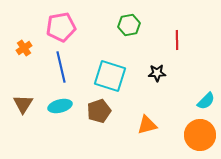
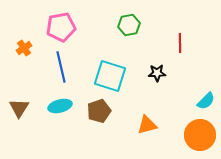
red line: moved 3 px right, 3 px down
brown triangle: moved 4 px left, 4 px down
